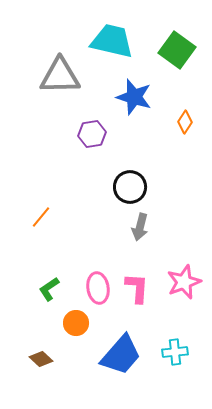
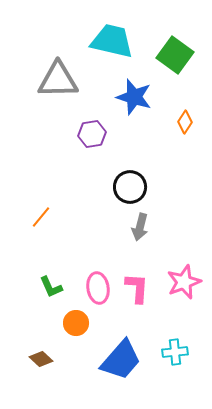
green square: moved 2 px left, 5 px down
gray triangle: moved 2 px left, 4 px down
green L-shape: moved 2 px right, 2 px up; rotated 80 degrees counterclockwise
blue trapezoid: moved 5 px down
